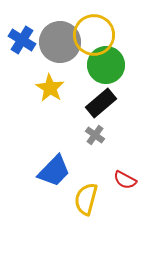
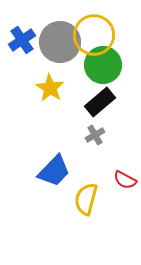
blue cross: rotated 24 degrees clockwise
green circle: moved 3 px left
black rectangle: moved 1 px left, 1 px up
gray cross: rotated 24 degrees clockwise
